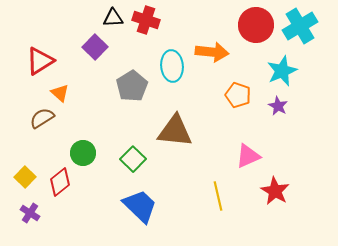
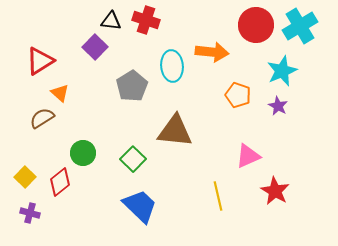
black triangle: moved 2 px left, 3 px down; rotated 10 degrees clockwise
purple cross: rotated 18 degrees counterclockwise
